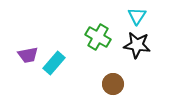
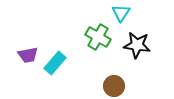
cyan triangle: moved 16 px left, 3 px up
cyan rectangle: moved 1 px right
brown circle: moved 1 px right, 2 px down
